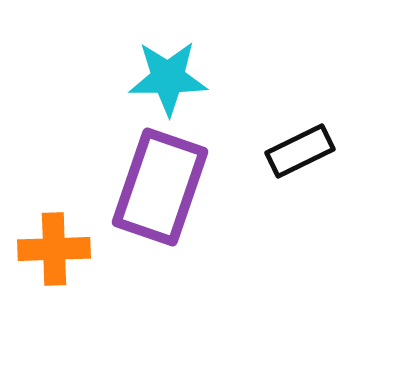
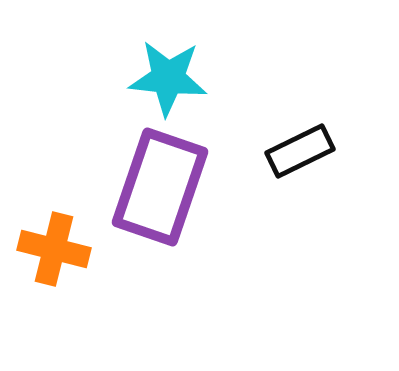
cyan star: rotated 6 degrees clockwise
orange cross: rotated 16 degrees clockwise
